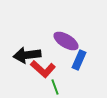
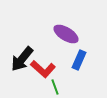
purple ellipse: moved 7 px up
black arrow: moved 5 px left, 4 px down; rotated 44 degrees counterclockwise
